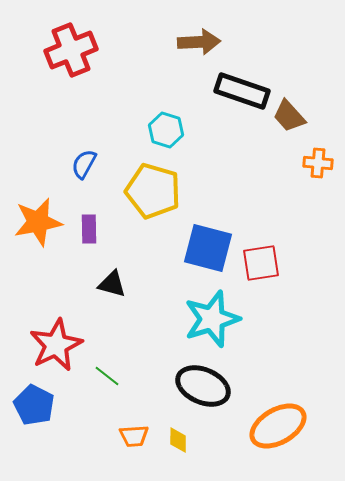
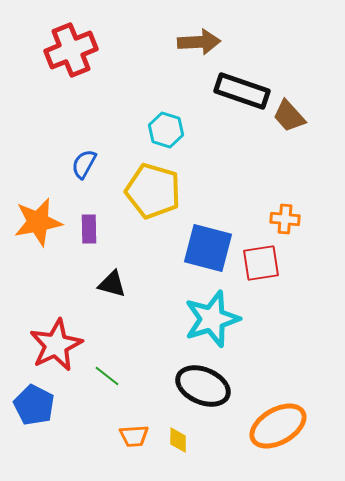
orange cross: moved 33 px left, 56 px down
